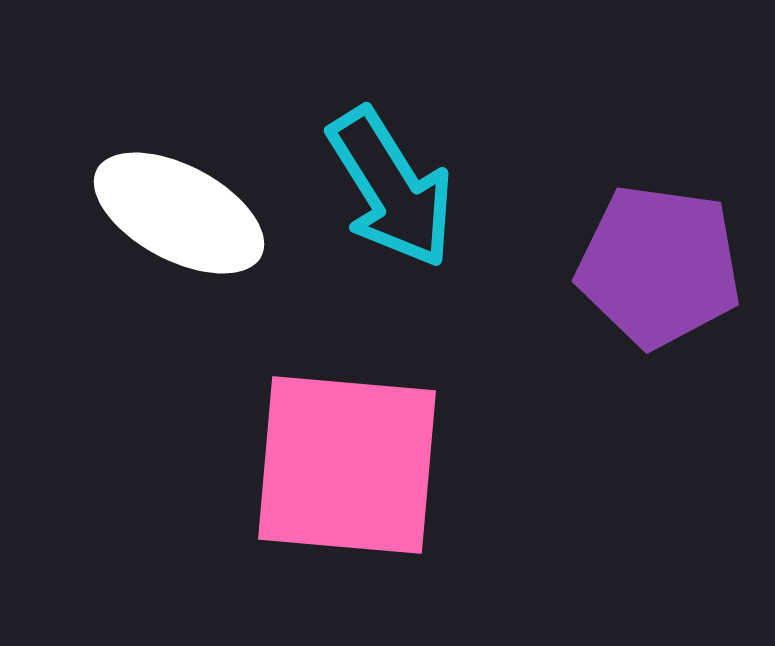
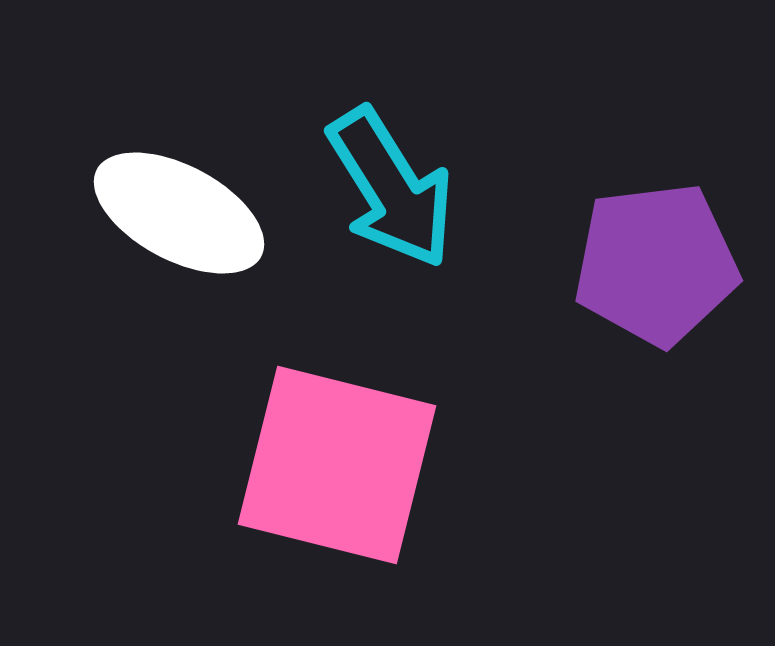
purple pentagon: moved 3 px left, 2 px up; rotated 15 degrees counterclockwise
pink square: moved 10 px left; rotated 9 degrees clockwise
